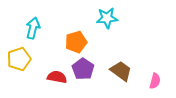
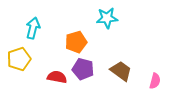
purple pentagon: rotated 20 degrees counterclockwise
